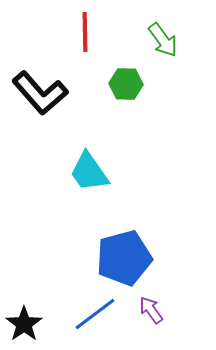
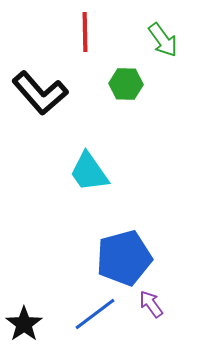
purple arrow: moved 6 px up
